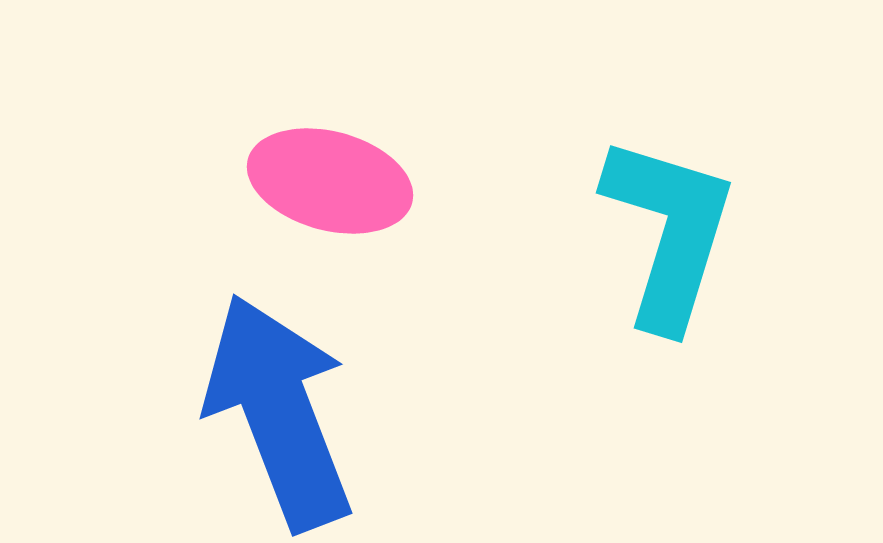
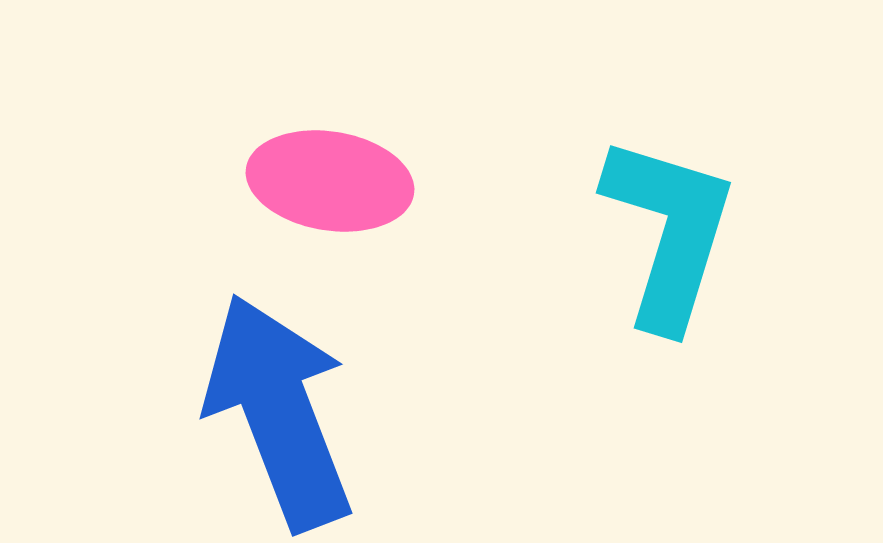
pink ellipse: rotated 6 degrees counterclockwise
